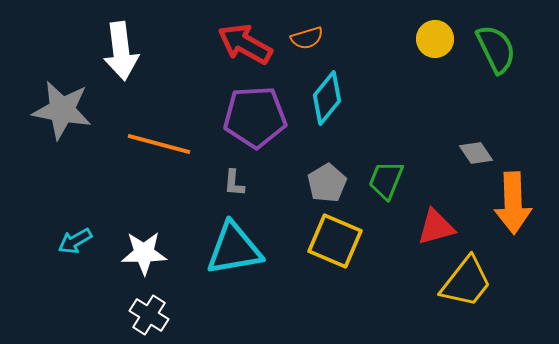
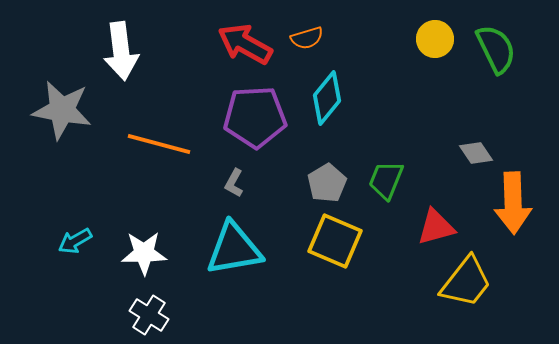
gray L-shape: rotated 24 degrees clockwise
